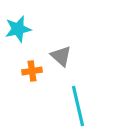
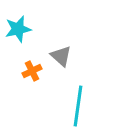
orange cross: rotated 18 degrees counterclockwise
cyan line: rotated 21 degrees clockwise
